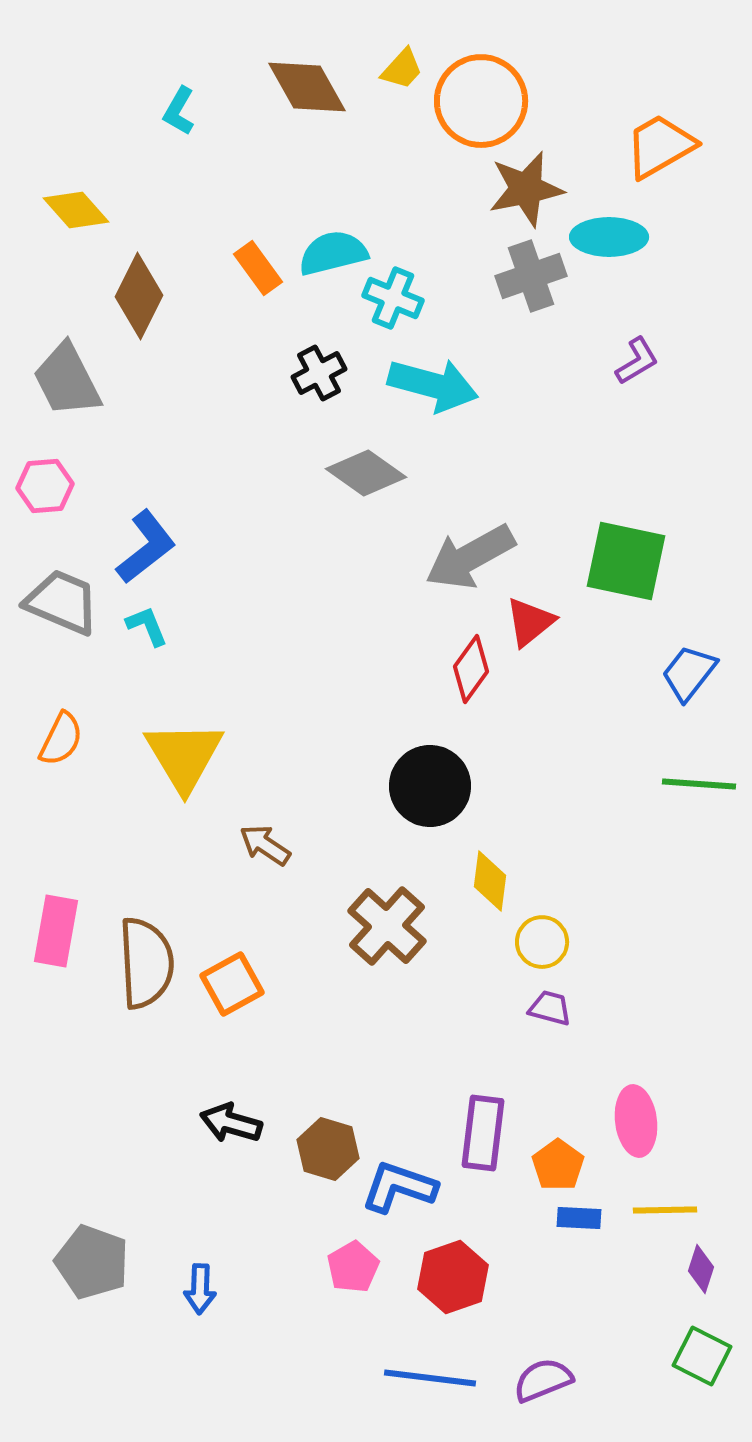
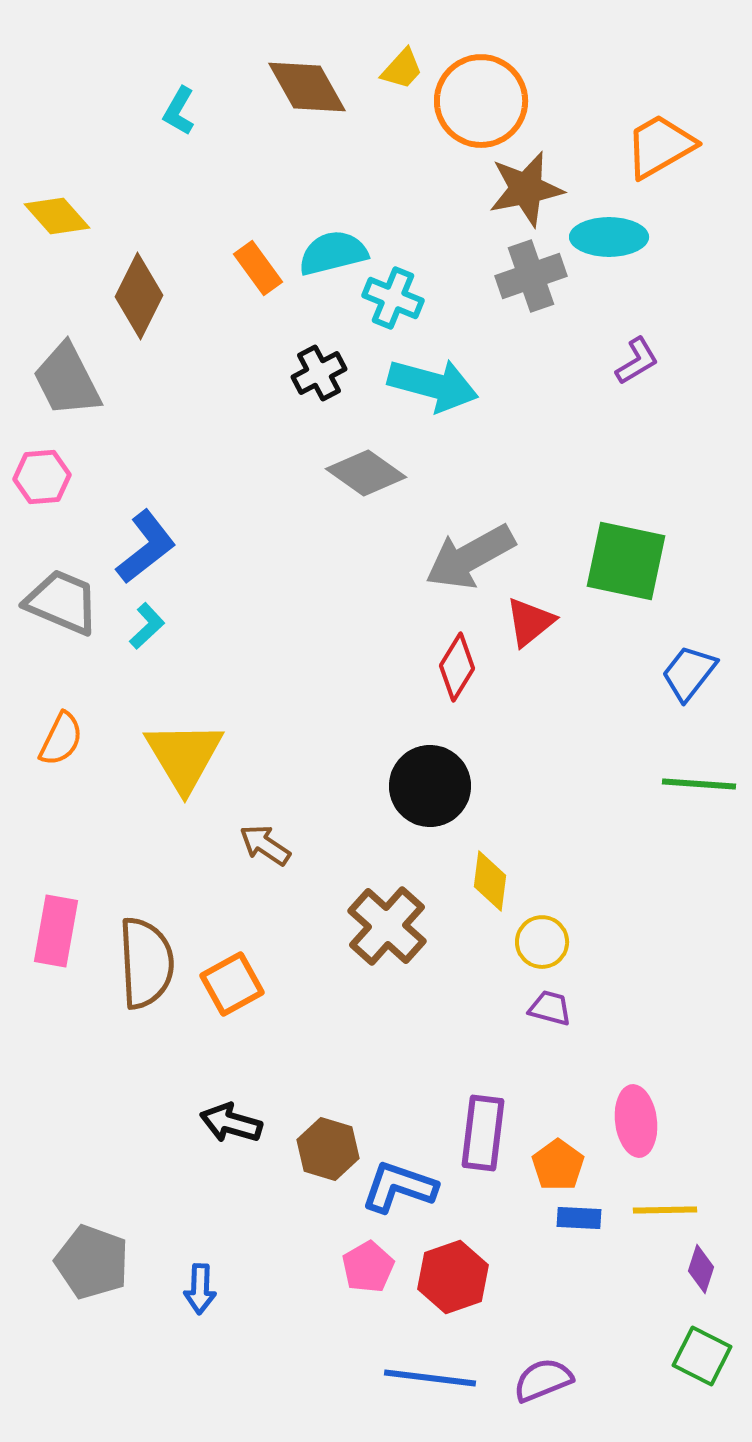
yellow diamond at (76, 210): moved 19 px left, 6 px down
pink hexagon at (45, 486): moved 3 px left, 9 px up
cyan L-shape at (147, 626): rotated 69 degrees clockwise
red diamond at (471, 669): moved 14 px left, 2 px up; rotated 4 degrees counterclockwise
pink pentagon at (353, 1267): moved 15 px right
